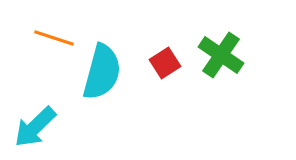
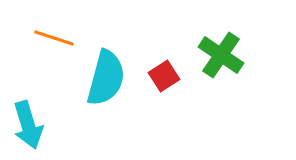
red square: moved 1 px left, 13 px down
cyan semicircle: moved 4 px right, 6 px down
cyan arrow: moved 7 px left, 2 px up; rotated 63 degrees counterclockwise
